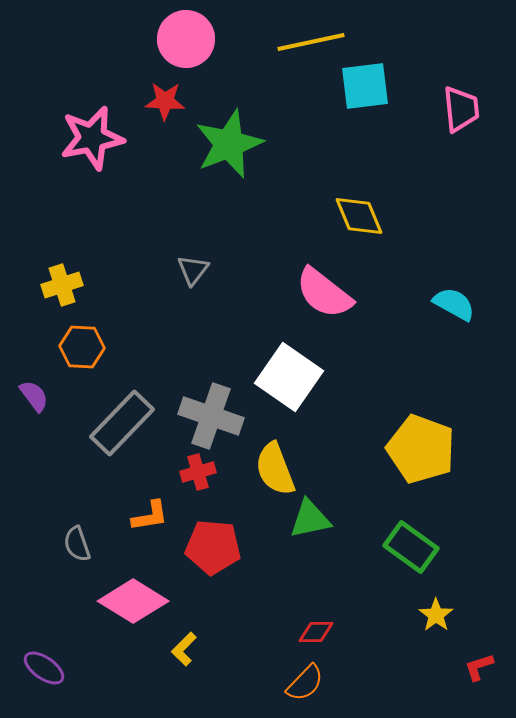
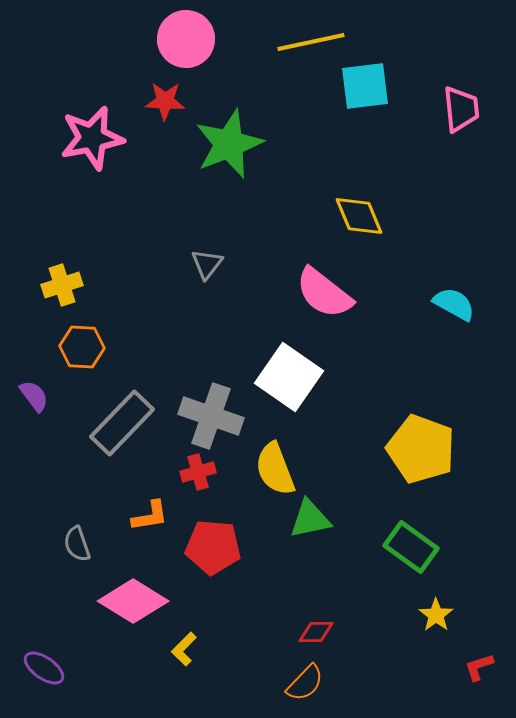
gray triangle: moved 14 px right, 6 px up
